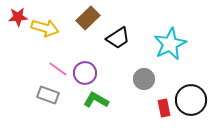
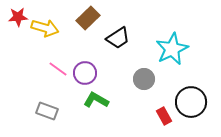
cyan star: moved 2 px right, 5 px down
gray rectangle: moved 1 px left, 16 px down
black circle: moved 2 px down
red rectangle: moved 8 px down; rotated 18 degrees counterclockwise
